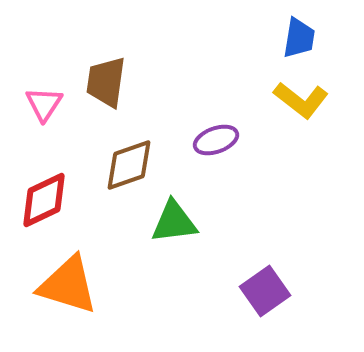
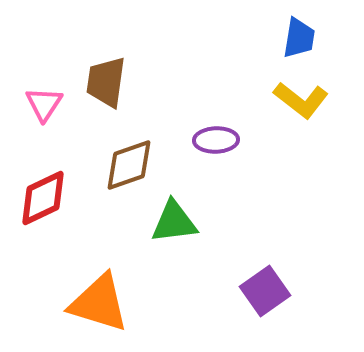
purple ellipse: rotated 18 degrees clockwise
red diamond: moved 1 px left, 2 px up
orange triangle: moved 31 px right, 18 px down
